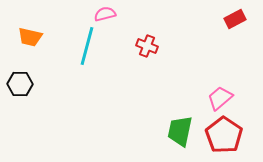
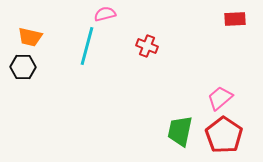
red rectangle: rotated 25 degrees clockwise
black hexagon: moved 3 px right, 17 px up
